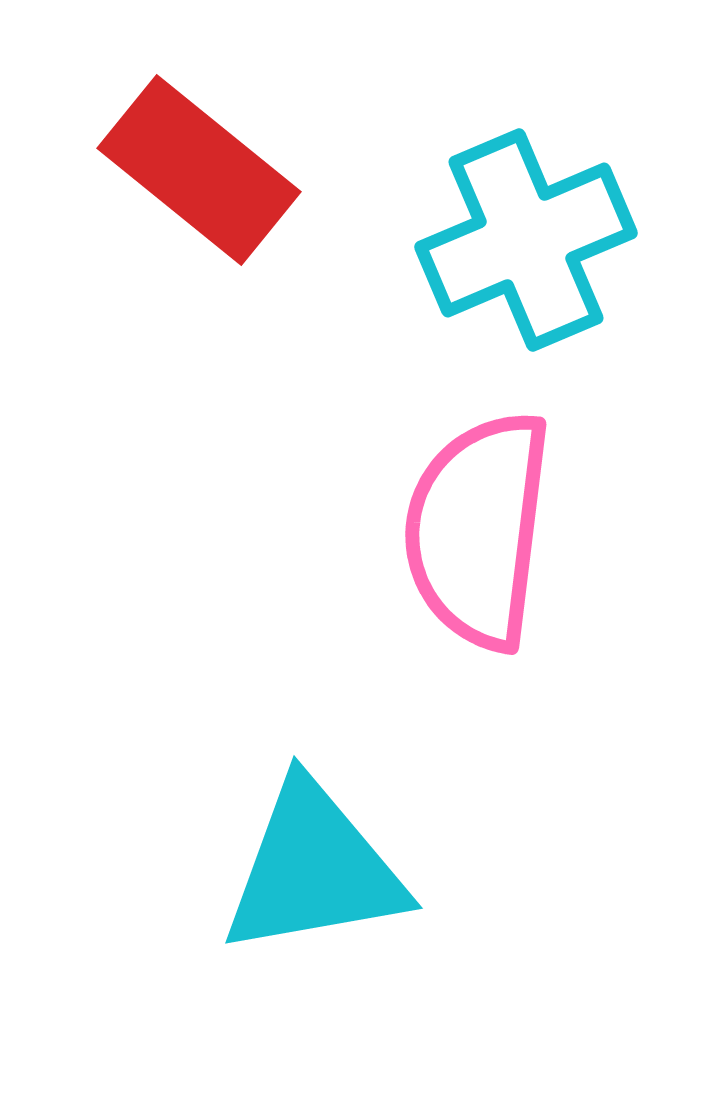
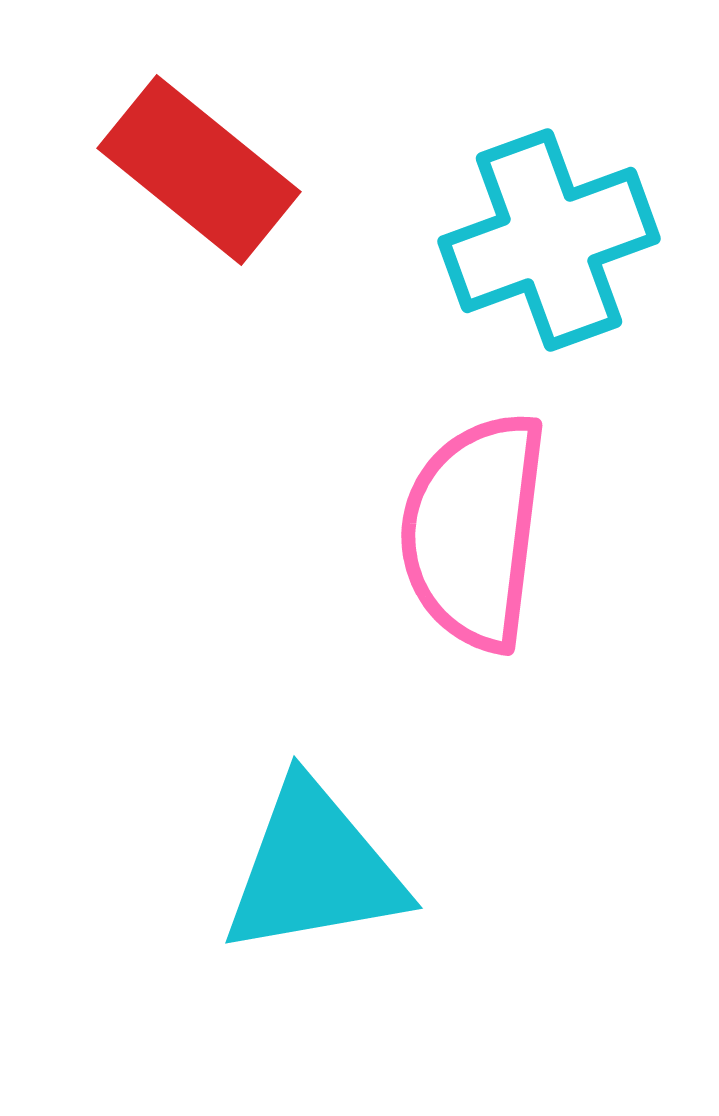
cyan cross: moved 23 px right; rotated 3 degrees clockwise
pink semicircle: moved 4 px left, 1 px down
